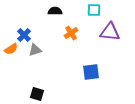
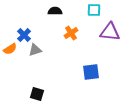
orange semicircle: moved 1 px left
